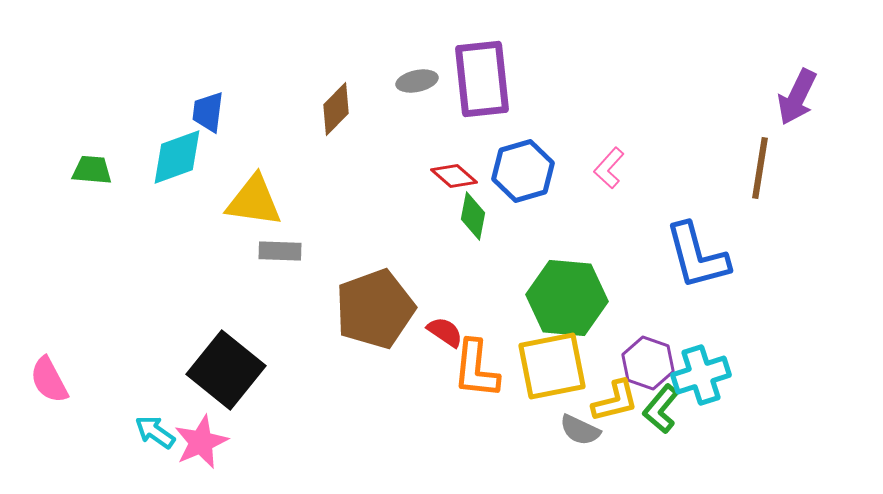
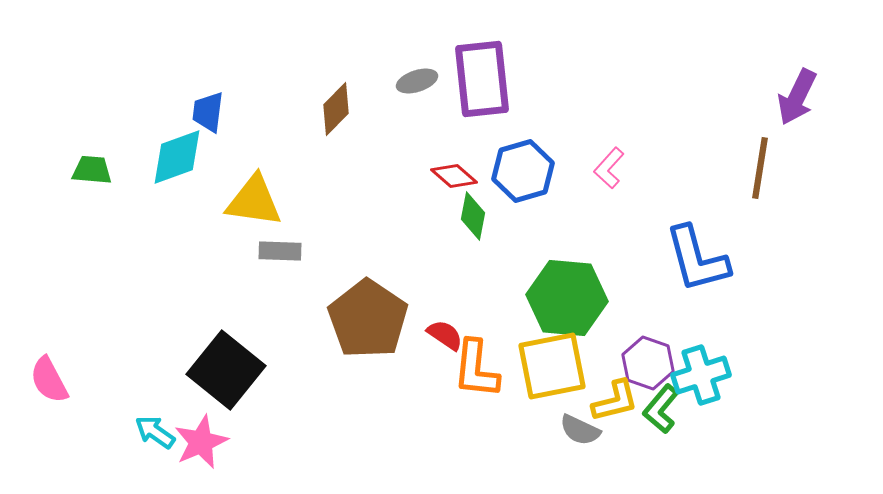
gray ellipse: rotated 6 degrees counterclockwise
blue L-shape: moved 3 px down
brown pentagon: moved 7 px left, 10 px down; rotated 18 degrees counterclockwise
red semicircle: moved 3 px down
